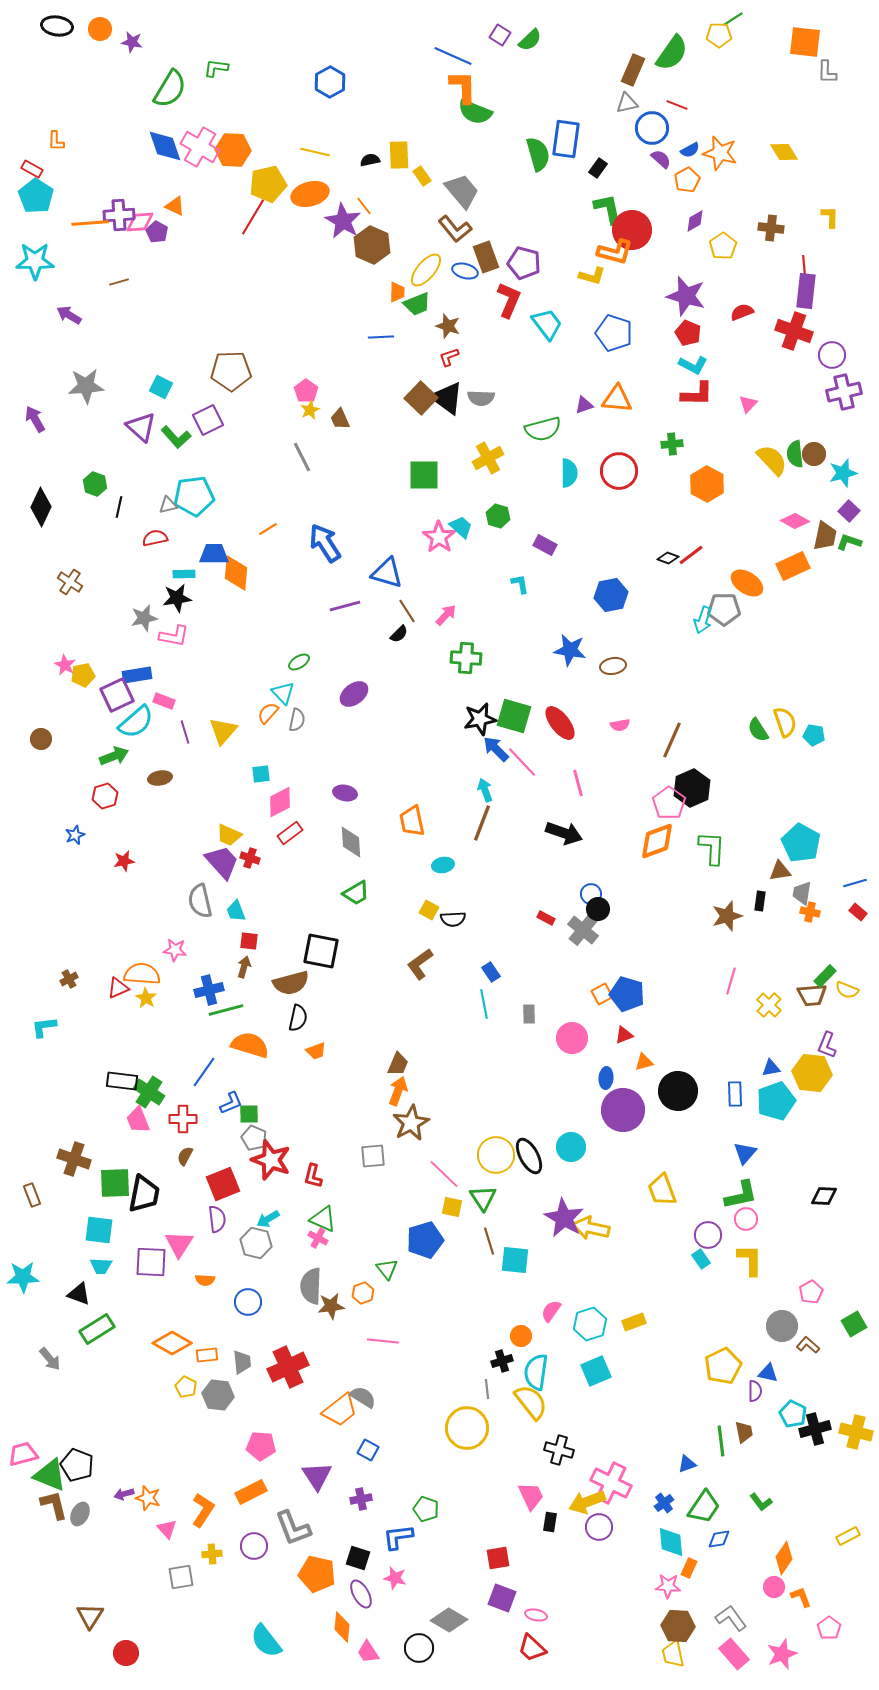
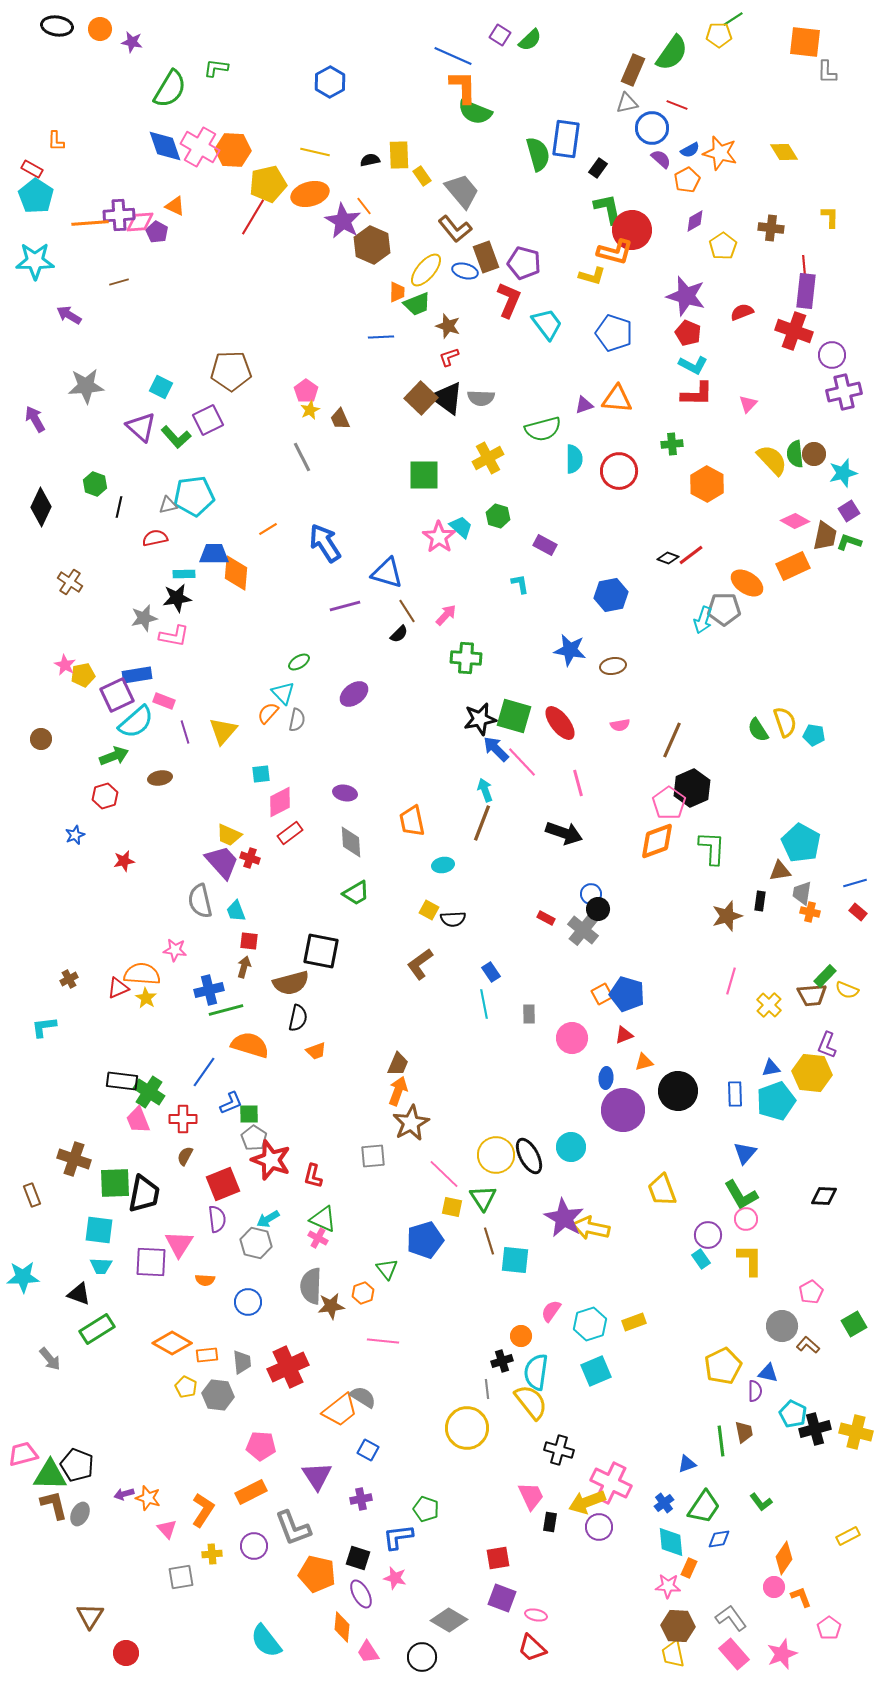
cyan semicircle at (569, 473): moved 5 px right, 14 px up
purple square at (849, 511): rotated 15 degrees clockwise
gray pentagon at (254, 1138): rotated 10 degrees clockwise
green L-shape at (741, 1195): rotated 72 degrees clockwise
green triangle at (50, 1475): rotated 21 degrees counterclockwise
black circle at (419, 1648): moved 3 px right, 9 px down
